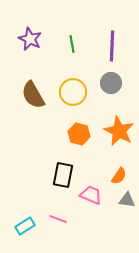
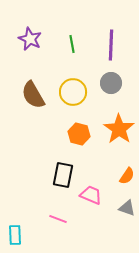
purple line: moved 1 px left, 1 px up
orange star: moved 2 px up; rotated 8 degrees clockwise
orange semicircle: moved 8 px right
gray triangle: moved 8 px down; rotated 12 degrees clockwise
cyan rectangle: moved 10 px left, 9 px down; rotated 60 degrees counterclockwise
